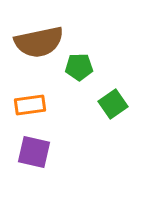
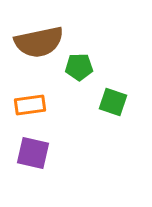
green square: moved 2 px up; rotated 36 degrees counterclockwise
purple square: moved 1 px left, 1 px down
